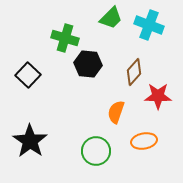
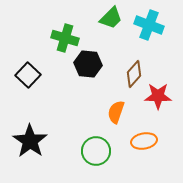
brown diamond: moved 2 px down
